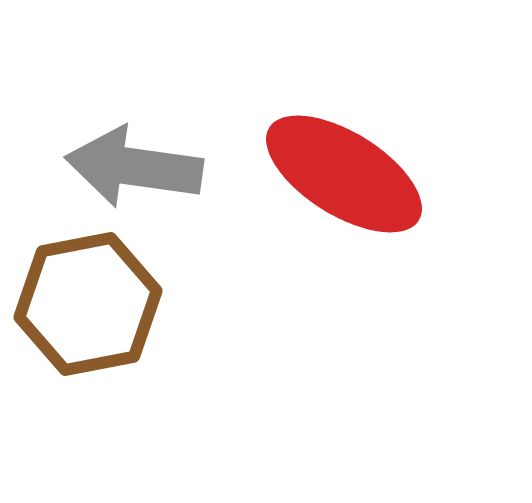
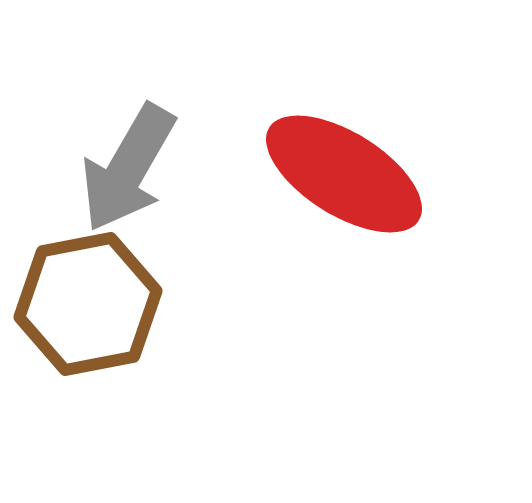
gray arrow: moved 6 px left, 1 px down; rotated 68 degrees counterclockwise
